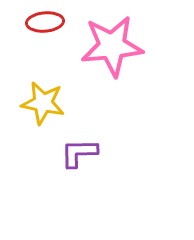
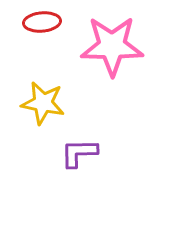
red ellipse: moved 3 px left
pink star: rotated 6 degrees clockwise
